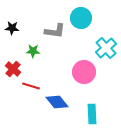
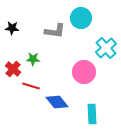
green star: moved 8 px down
